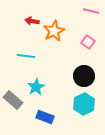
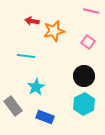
orange star: rotated 15 degrees clockwise
gray rectangle: moved 6 px down; rotated 12 degrees clockwise
